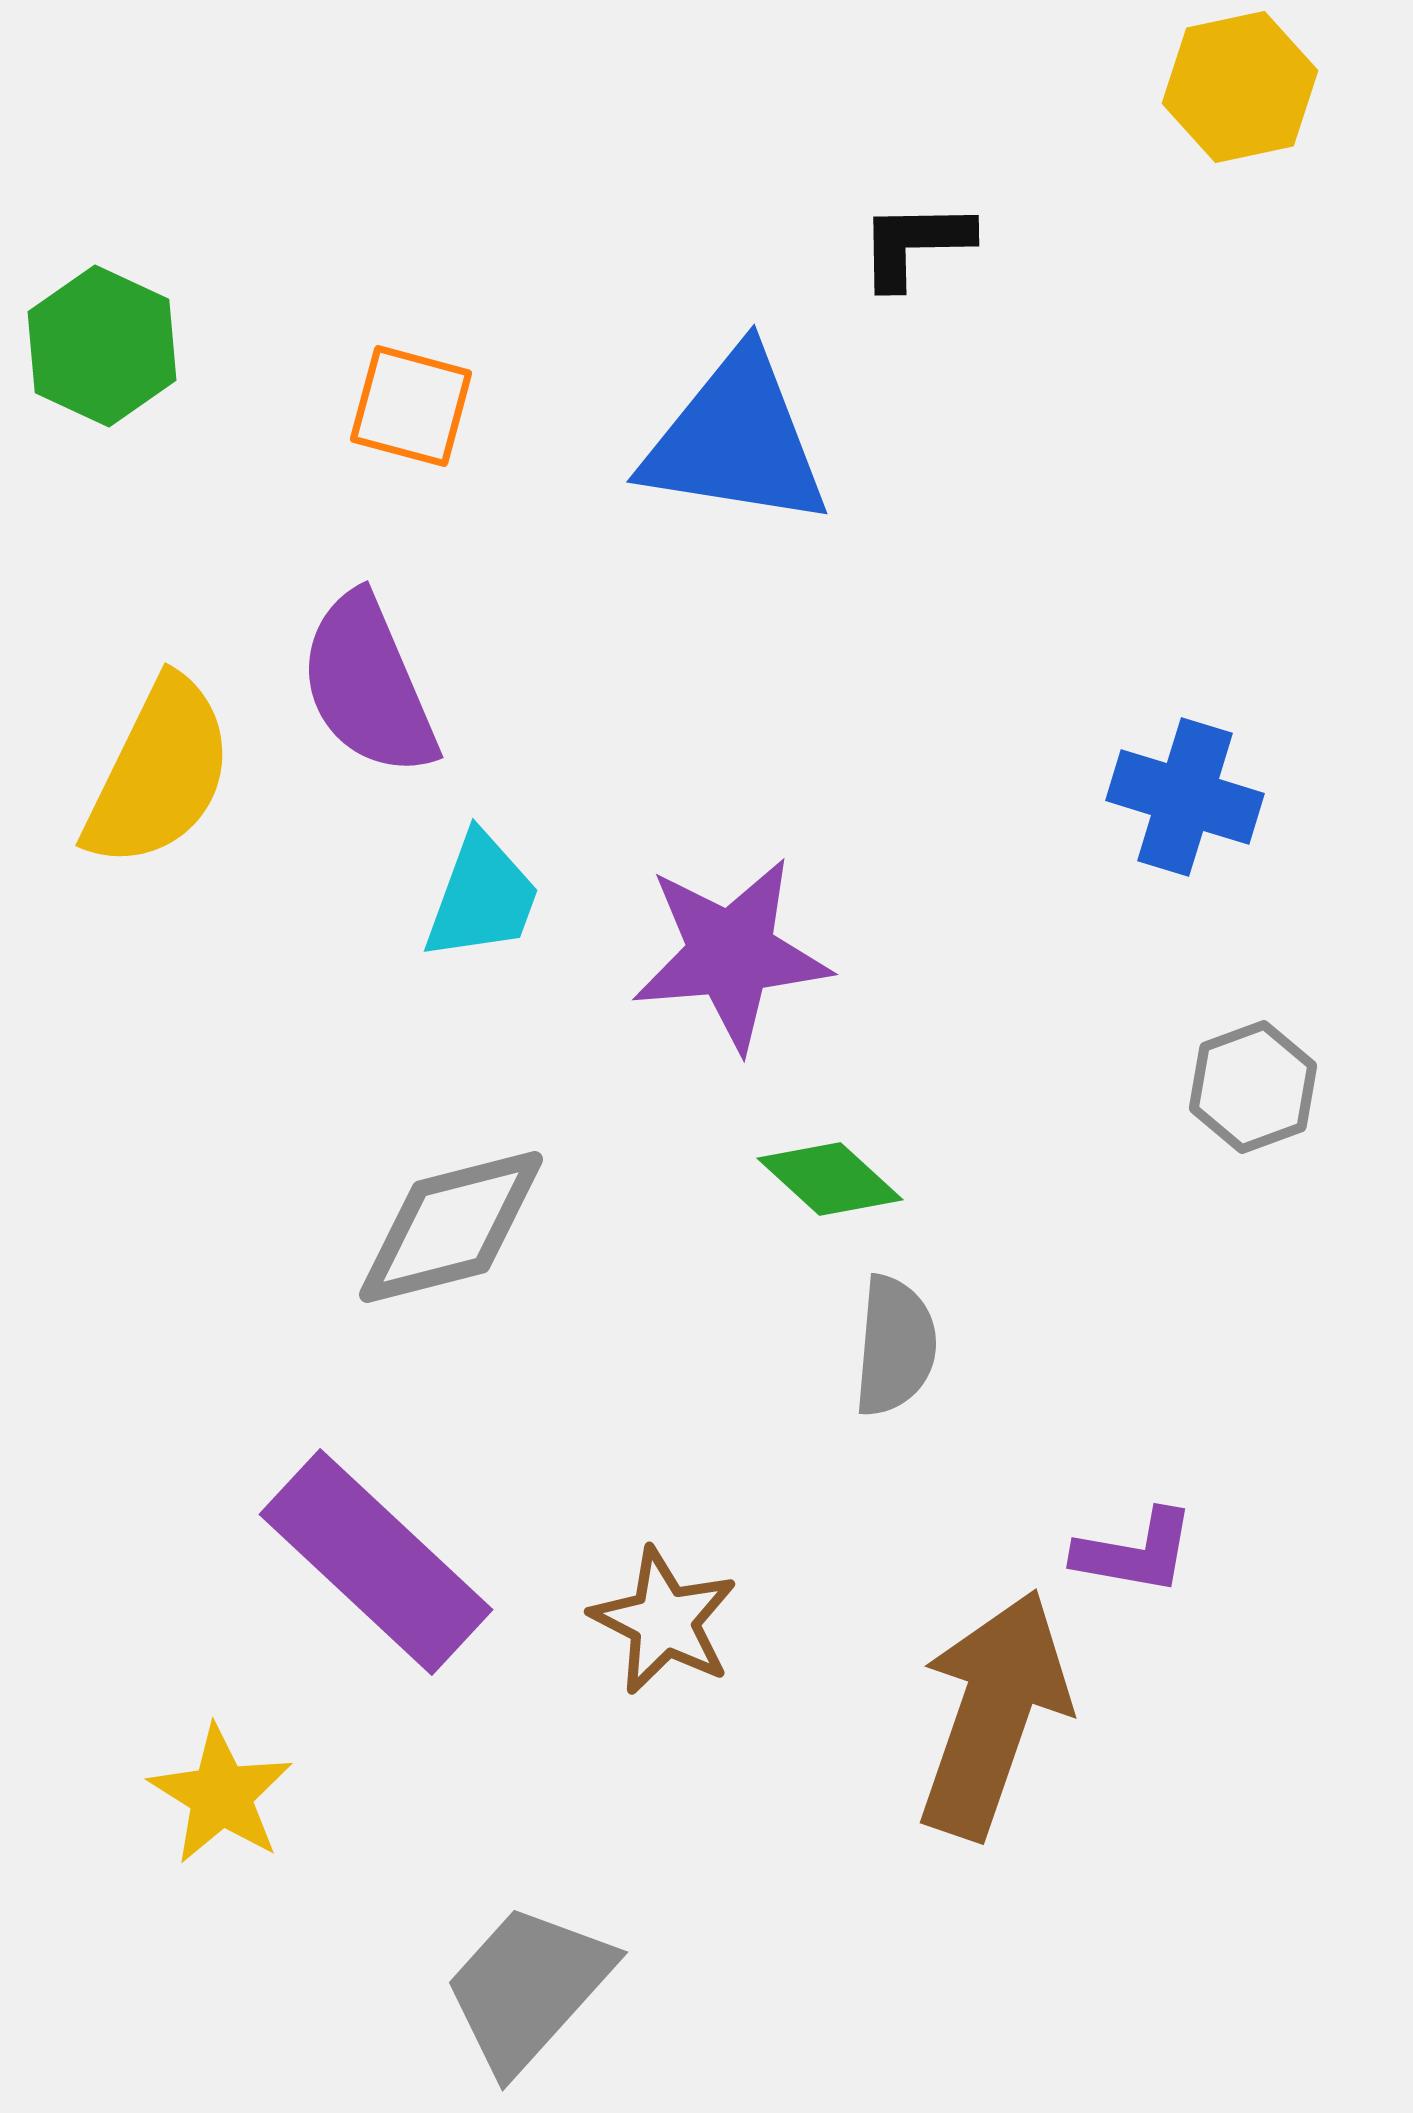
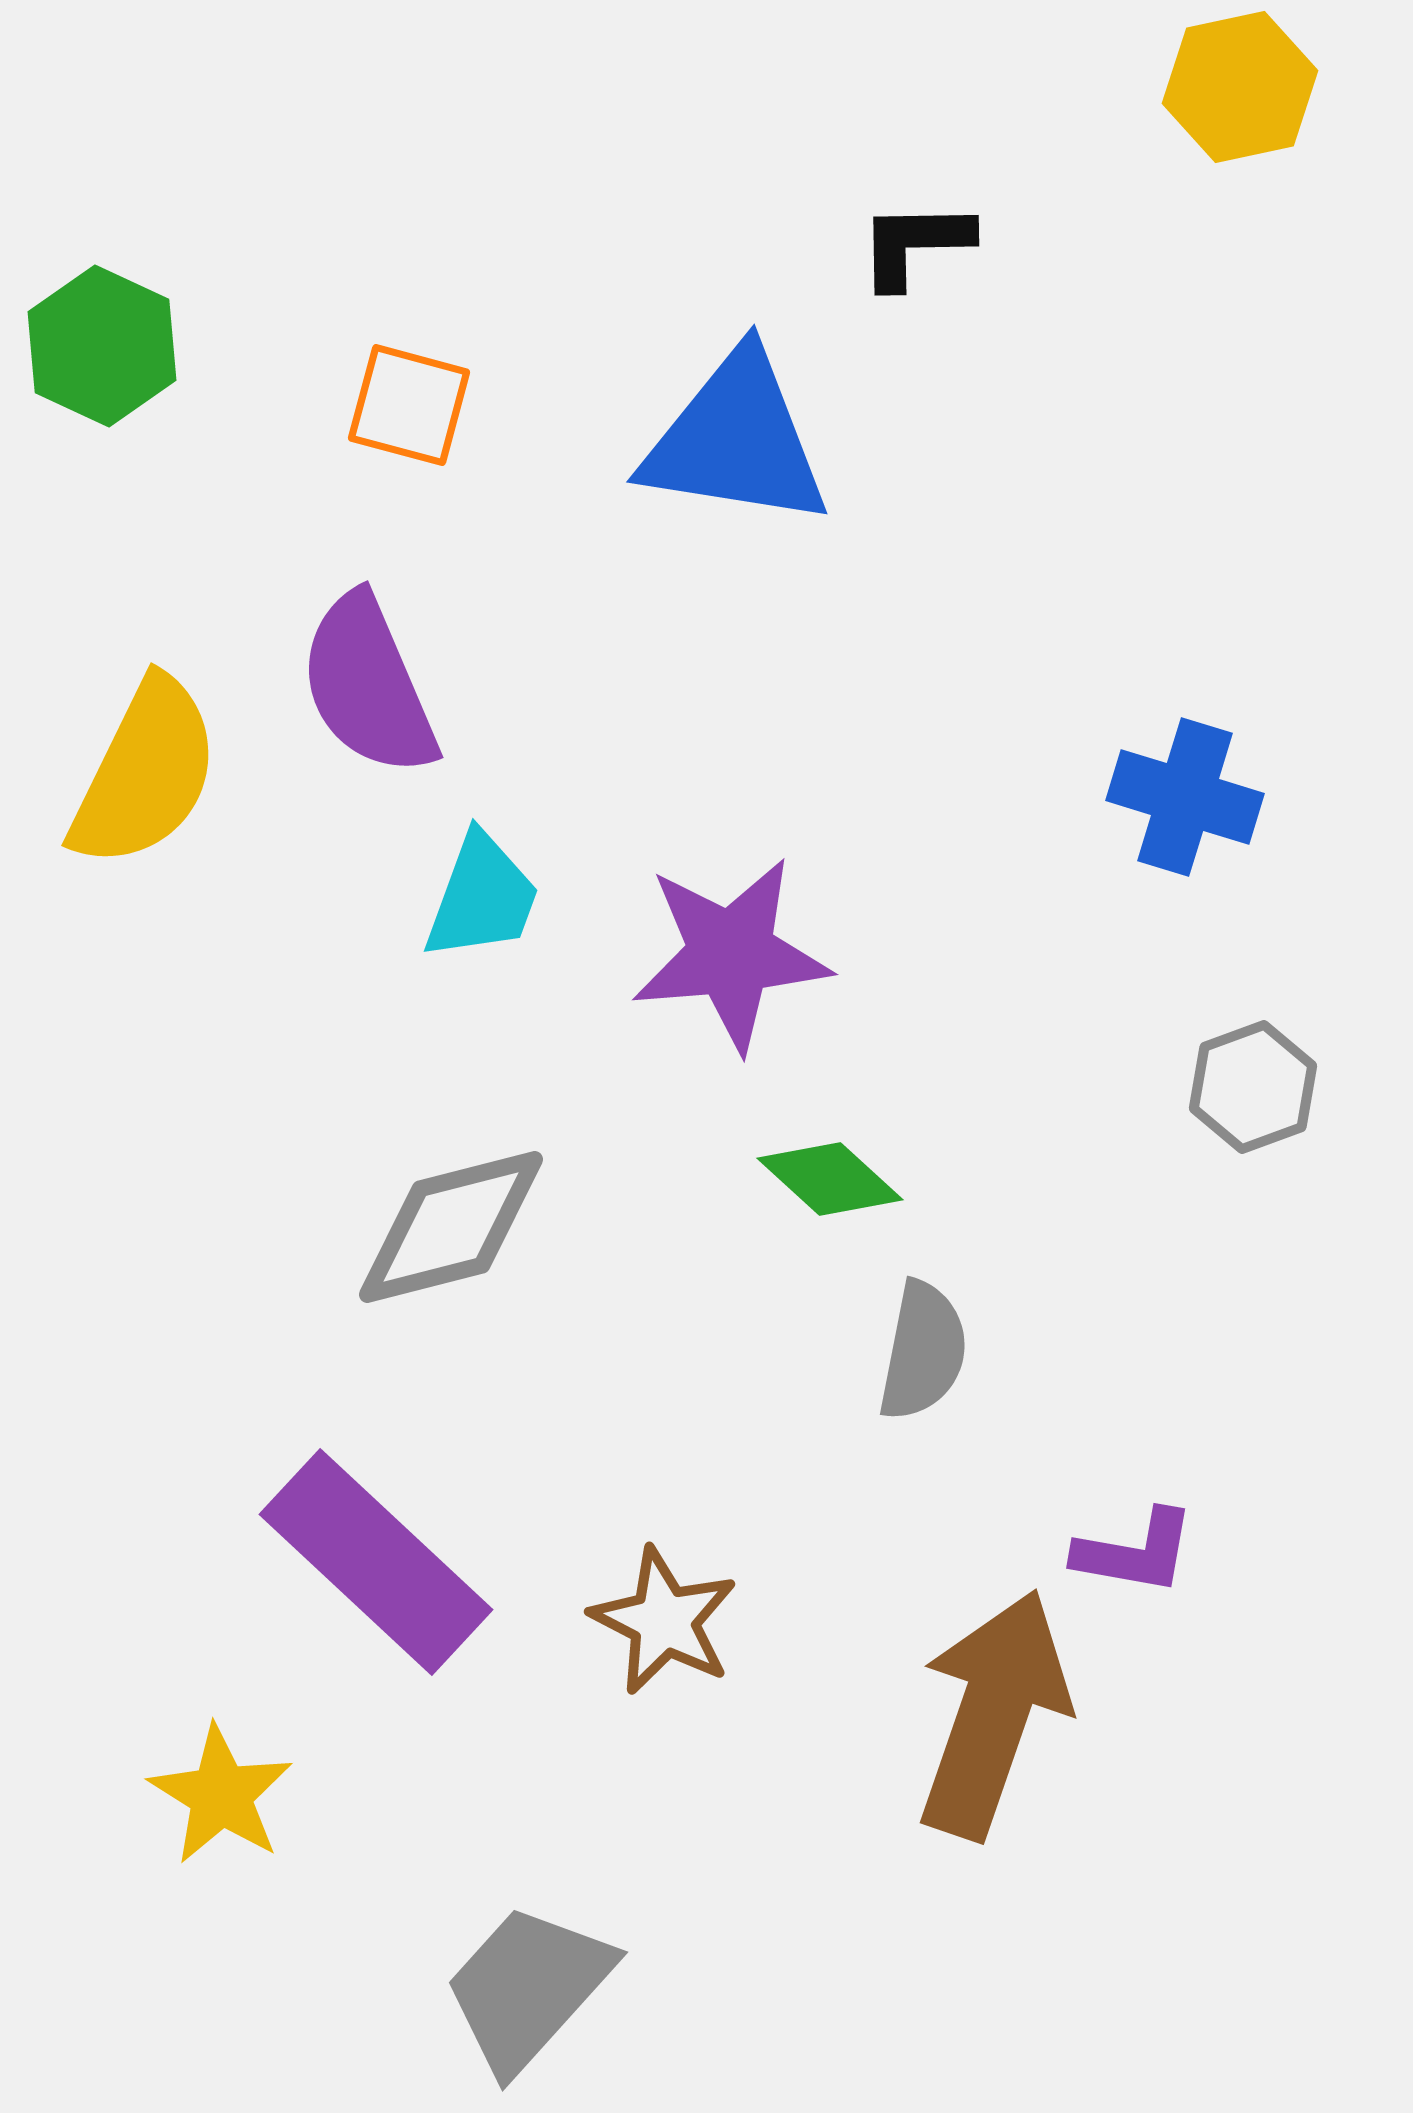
orange square: moved 2 px left, 1 px up
yellow semicircle: moved 14 px left
gray semicircle: moved 28 px right, 5 px down; rotated 6 degrees clockwise
